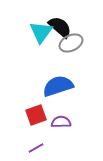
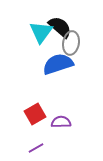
gray ellipse: rotated 55 degrees counterclockwise
blue semicircle: moved 22 px up
red square: moved 1 px left, 1 px up; rotated 10 degrees counterclockwise
